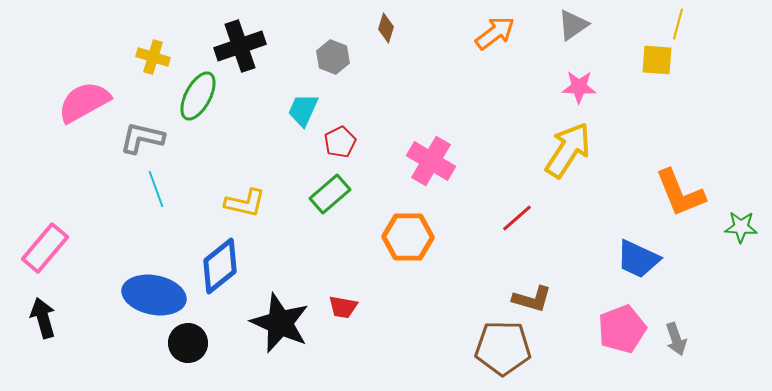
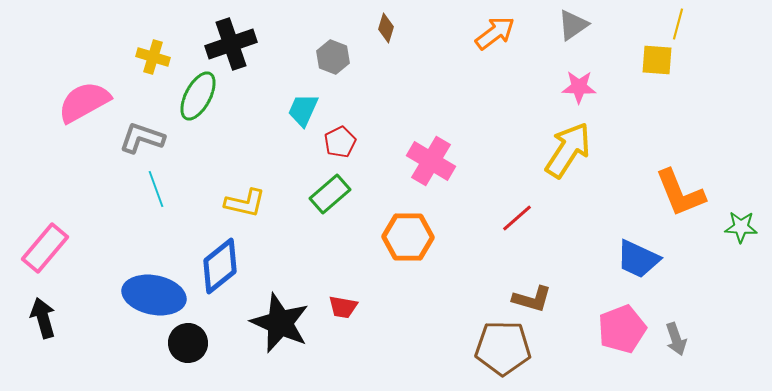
black cross: moved 9 px left, 2 px up
gray L-shape: rotated 6 degrees clockwise
